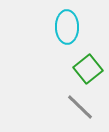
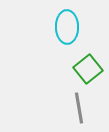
gray line: moved 1 px left, 1 px down; rotated 36 degrees clockwise
